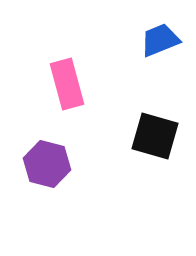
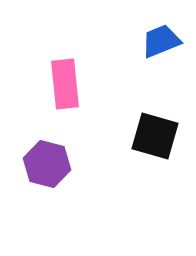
blue trapezoid: moved 1 px right, 1 px down
pink rectangle: moved 2 px left; rotated 9 degrees clockwise
